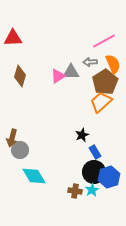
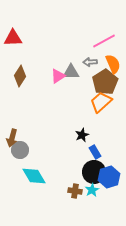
brown diamond: rotated 15 degrees clockwise
